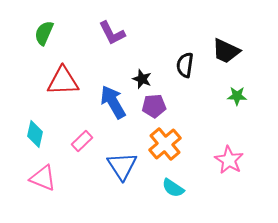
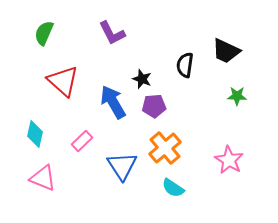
red triangle: rotated 44 degrees clockwise
orange cross: moved 4 px down
